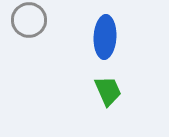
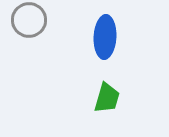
green trapezoid: moved 1 px left, 7 px down; rotated 40 degrees clockwise
